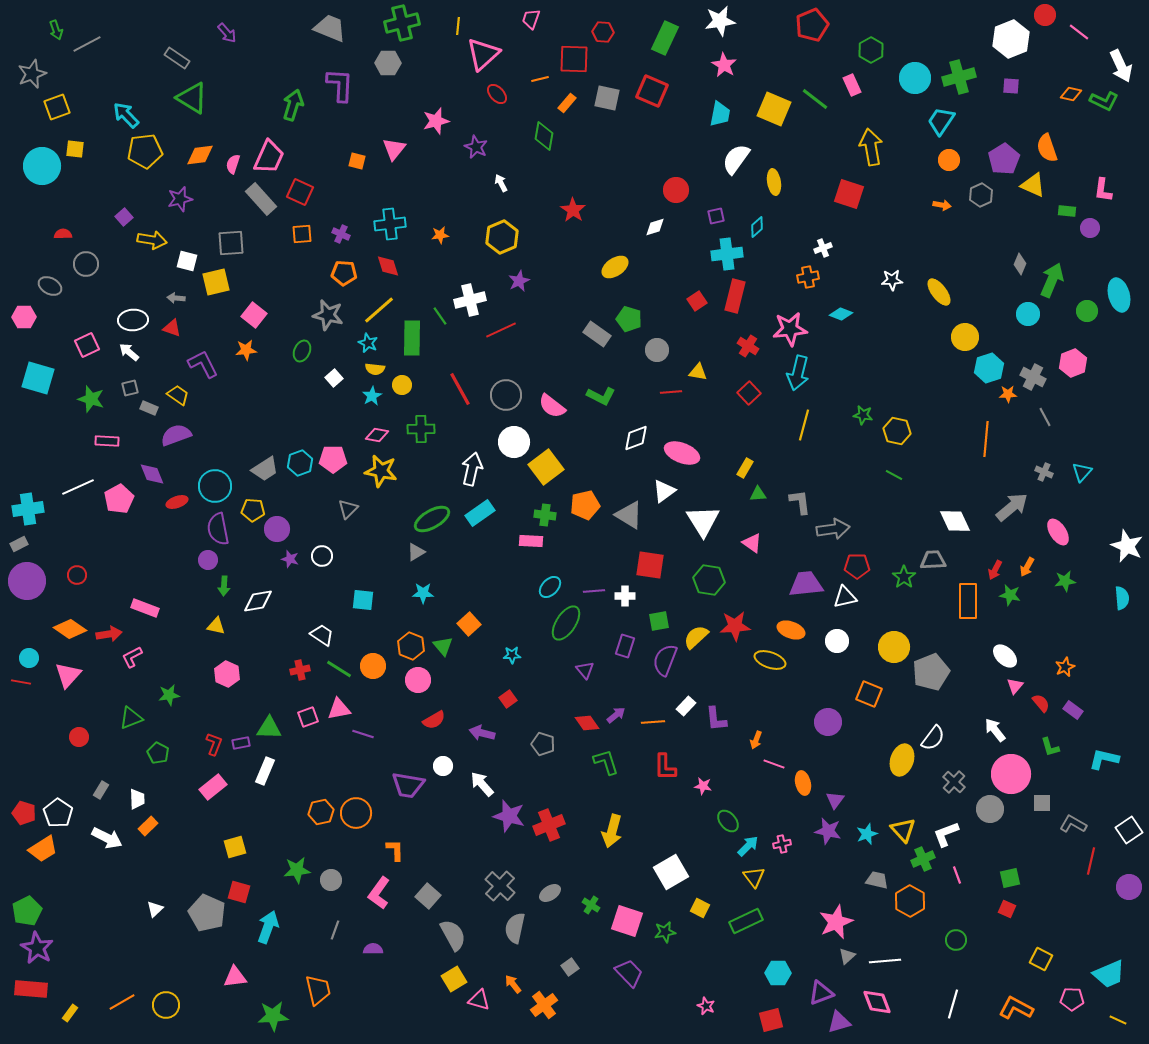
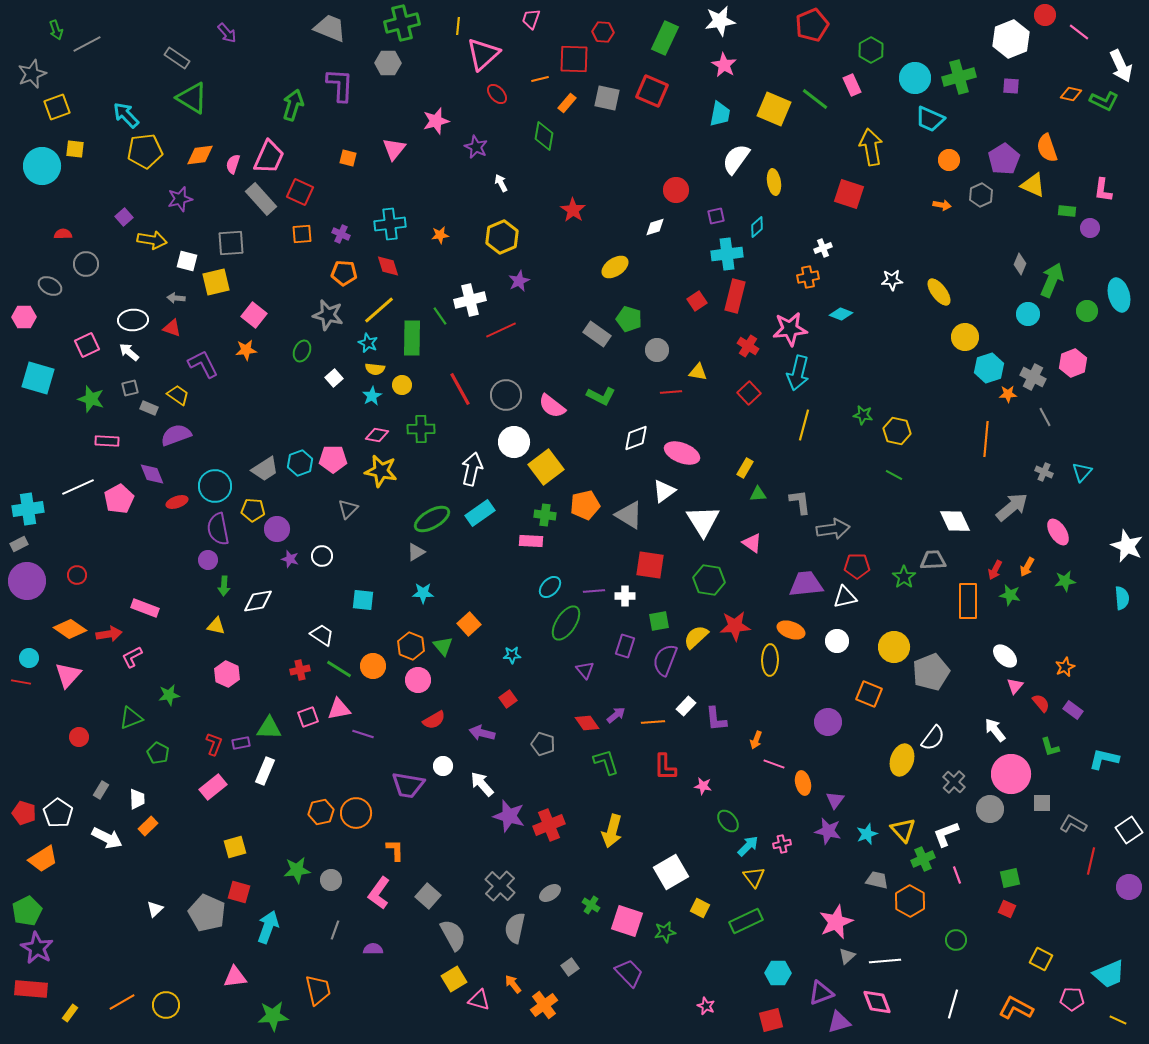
cyan trapezoid at (941, 121): moved 11 px left, 2 px up; rotated 100 degrees counterclockwise
orange square at (357, 161): moved 9 px left, 3 px up
yellow ellipse at (770, 660): rotated 72 degrees clockwise
orange trapezoid at (43, 849): moved 10 px down
